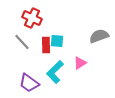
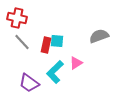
red cross: moved 15 px left; rotated 12 degrees counterclockwise
red rectangle: rotated 14 degrees clockwise
pink triangle: moved 4 px left
